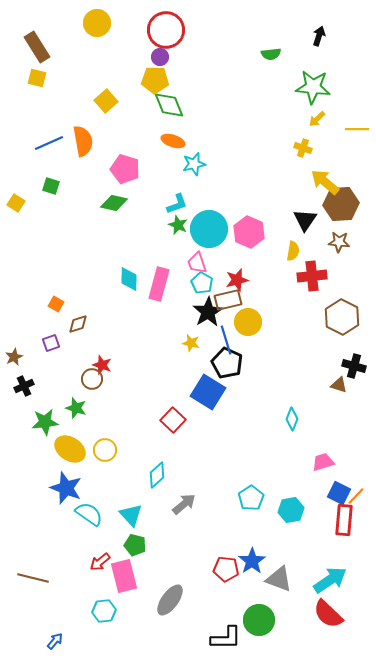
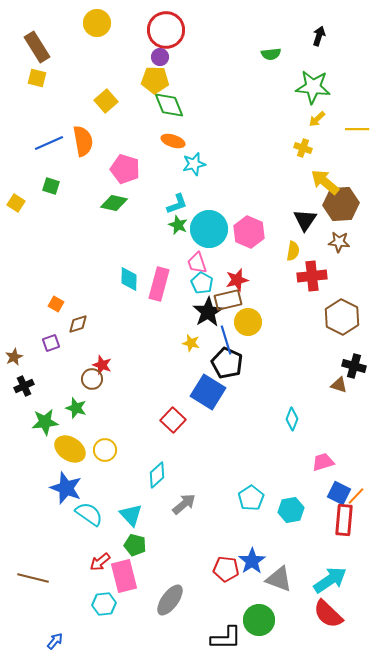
cyan hexagon at (104, 611): moved 7 px up
